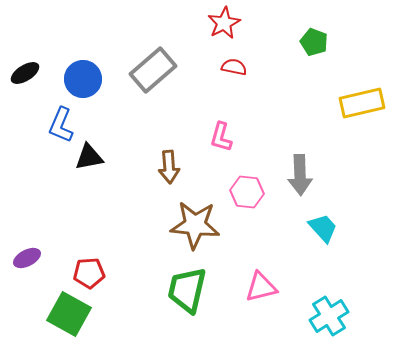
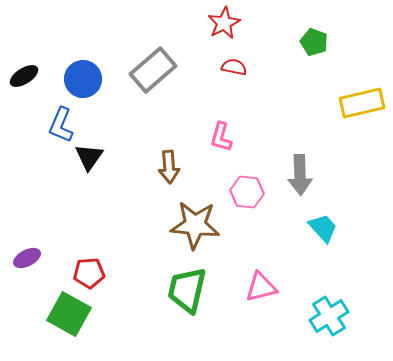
black ellipse: moved 1 px left, 3 px down
black triangle: rotated 44 degrees counterclockwise
